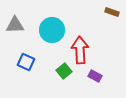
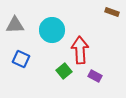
blue square: moved 5 px left, 3 px up
